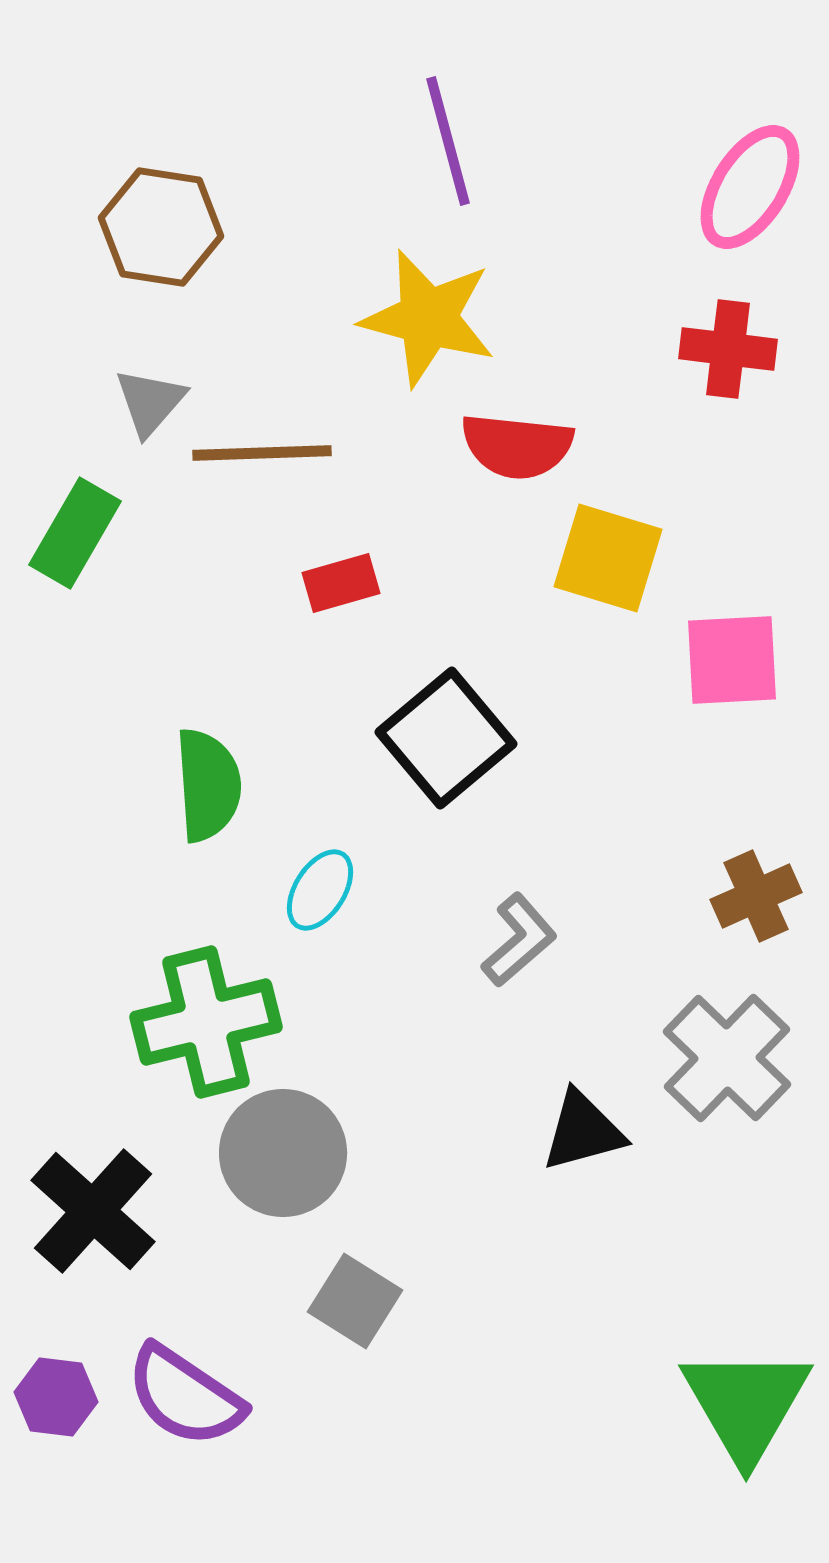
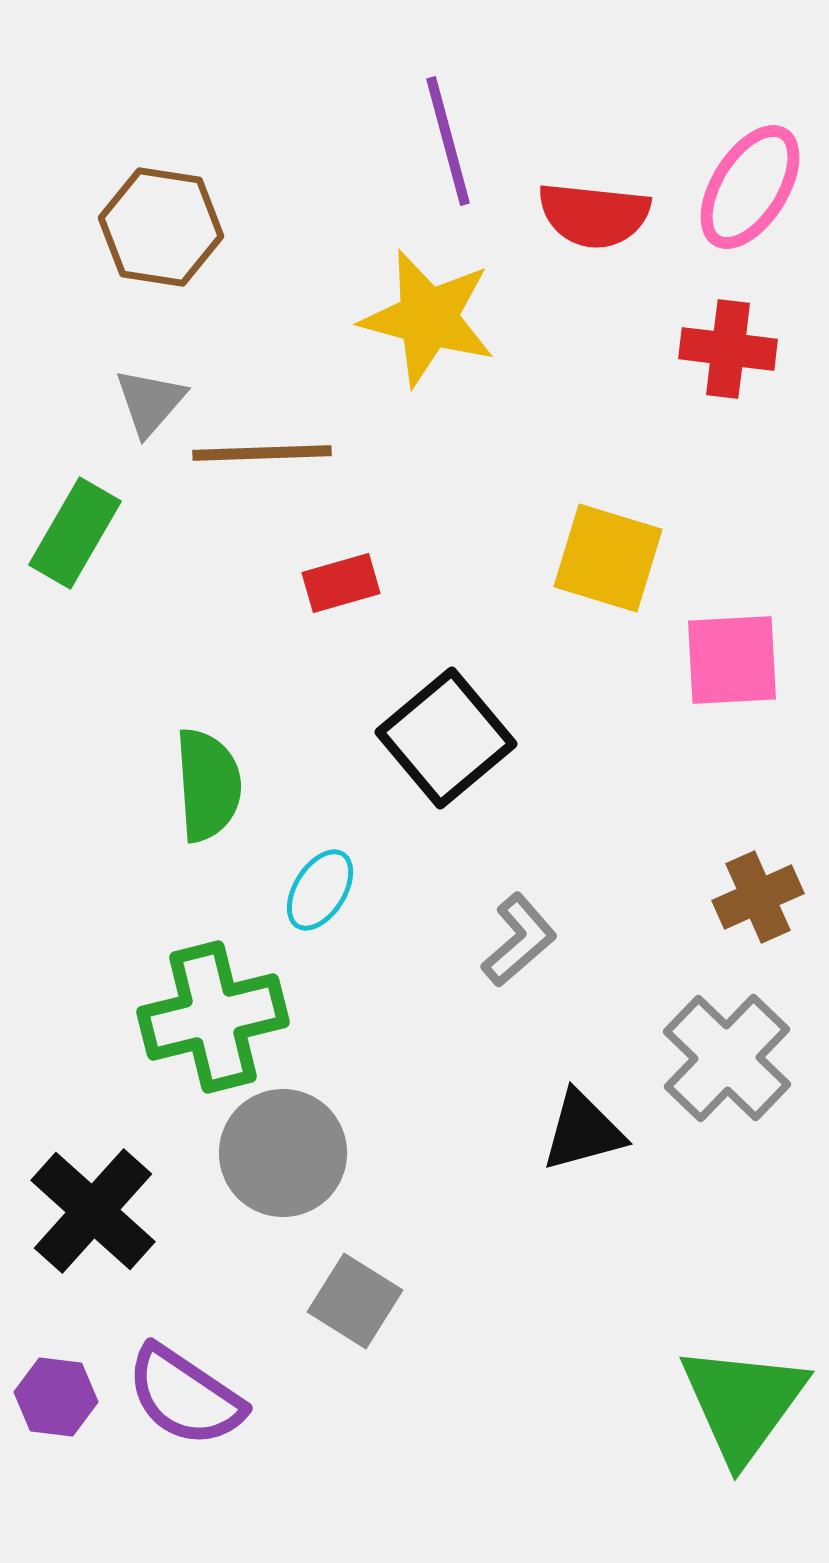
red semicircle: moved 77 px right, 231 px up
brown cross: moved 2 px right, 1 px down
green cross: moved 7 px right, 5 px up
green triangle: moved 3 px left, 1 px up; rotated 6 degrees clockwise
